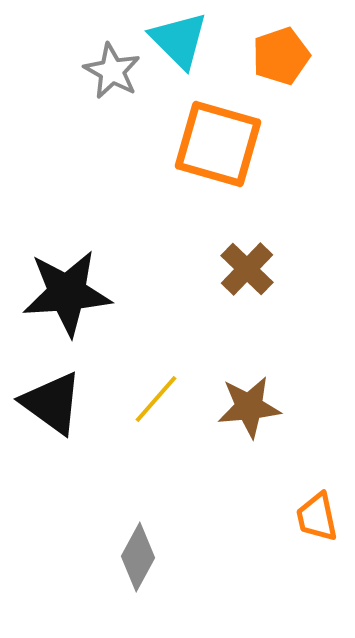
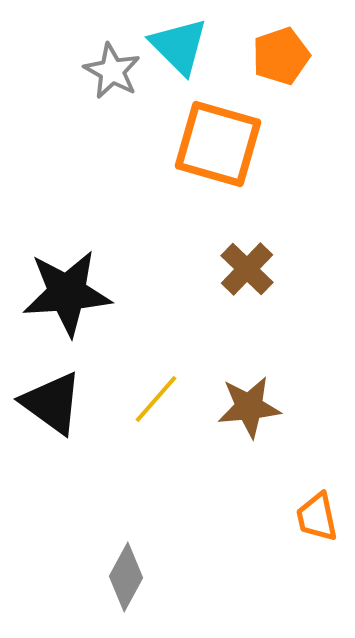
cyan triangle: moved 6 px down
gray diamond: moved 12 px left, 20 px down
